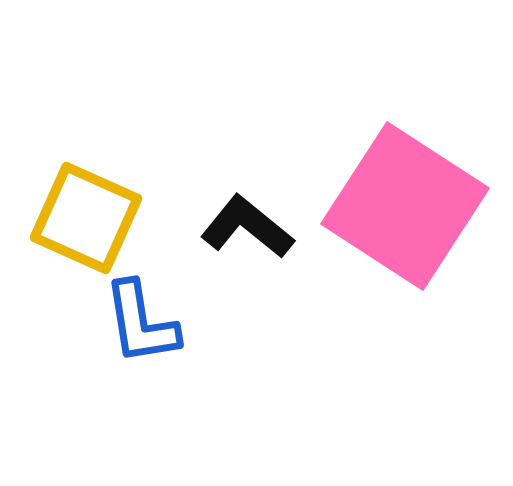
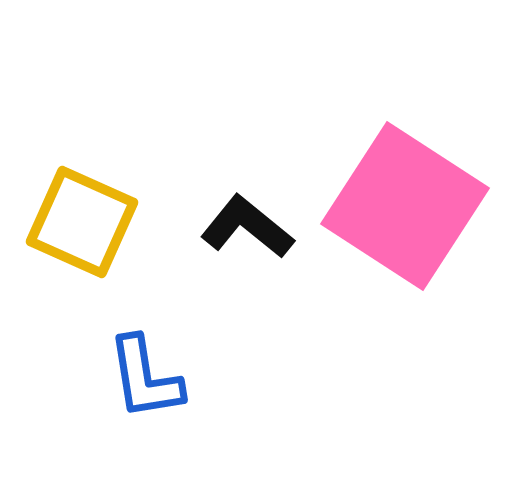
yellow square: moved 4 px left, 4 px down
blue L-shape: moved 4 px right, 55 px down
